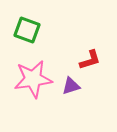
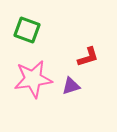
red L-shape: moved 2 px left, 3 px up
